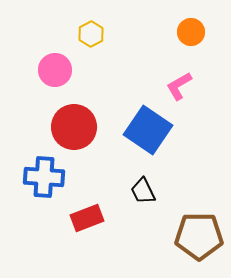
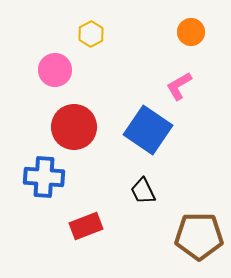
red rectangle: moved 1 px left, 8 px down
